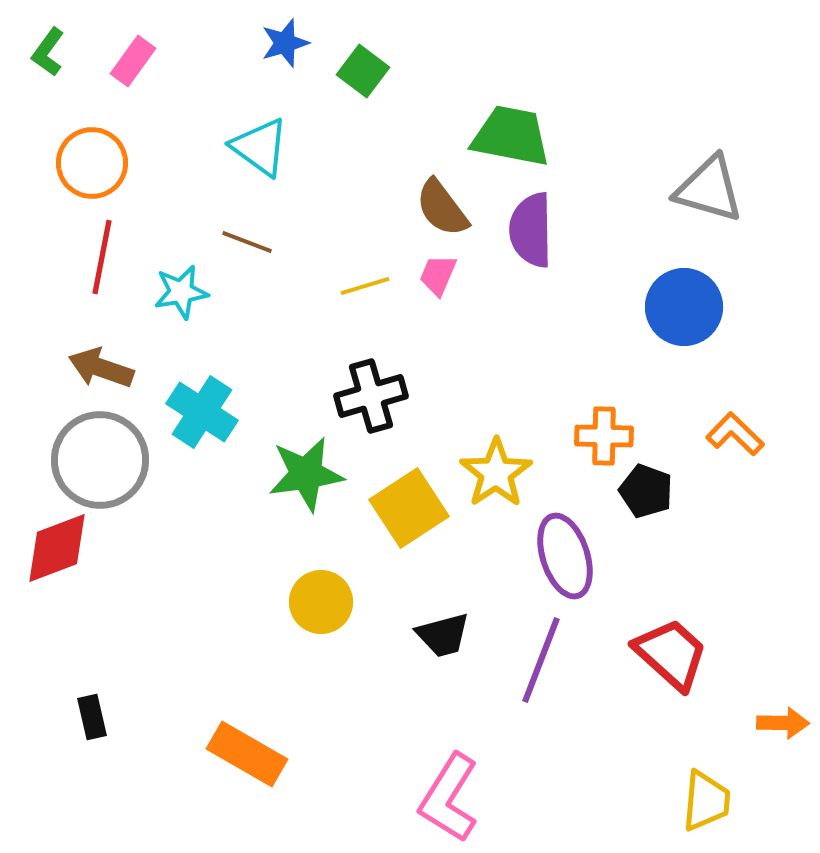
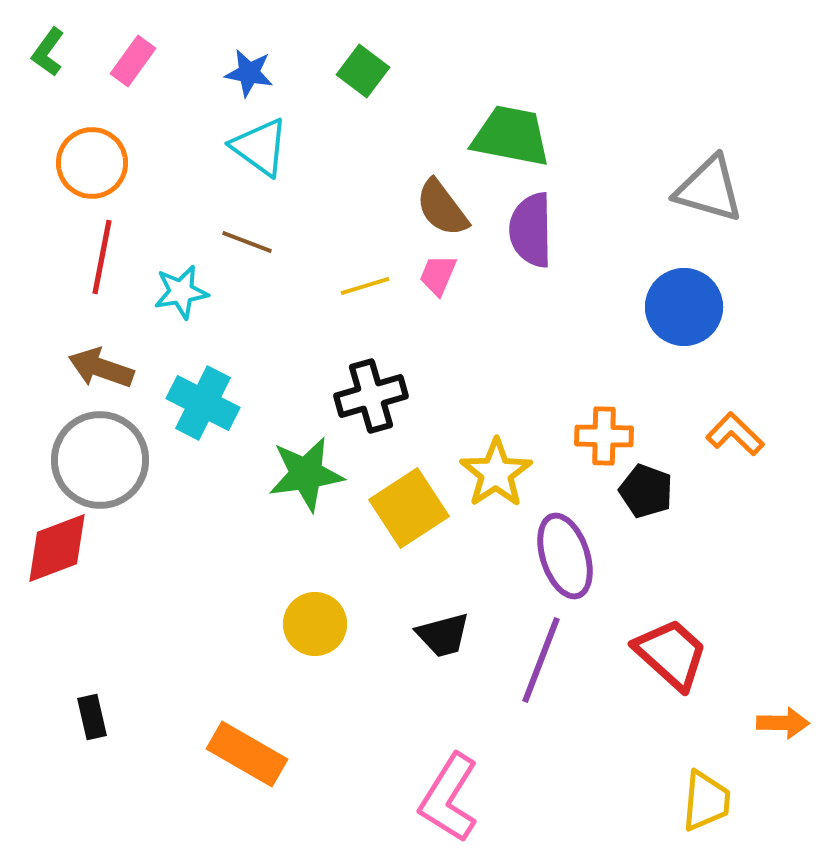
blue star: moved 36 px left, 30 px down; rotated 27 degrees clockwise
cyan cross: moved 1 px right, 9 px up; rotated 6 degrees counterclockwise
yellow circle: moved 6 px left, 22 px down
